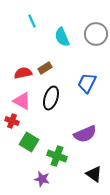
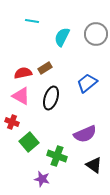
cyan line: rotated 56 degrees counterclockwise
cyan semicircle: rotated 48 degrees clockwise
blue trapezoid: rotated 25 degrees clockwise
pink triangle: moved 1 px left, 5 px up
red cross: moved 1 px down
green square: rotated 18 degrees clockwise
black triangle: moved 9 px up
